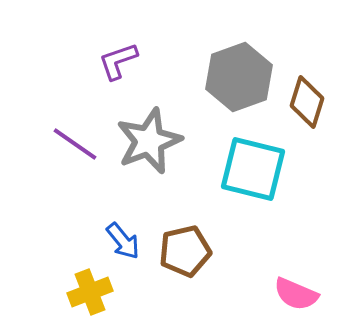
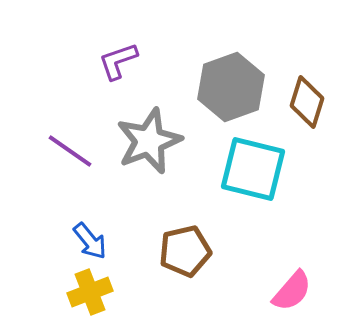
gray hexagon: moved 8 px left, 10 px down
purple line: moved 5 px left, 7 px down
blue arrow: moved 33 px left
pink semicircle: moved 4 px left, 3 px up; rotated 72 degrees counterclockwise
